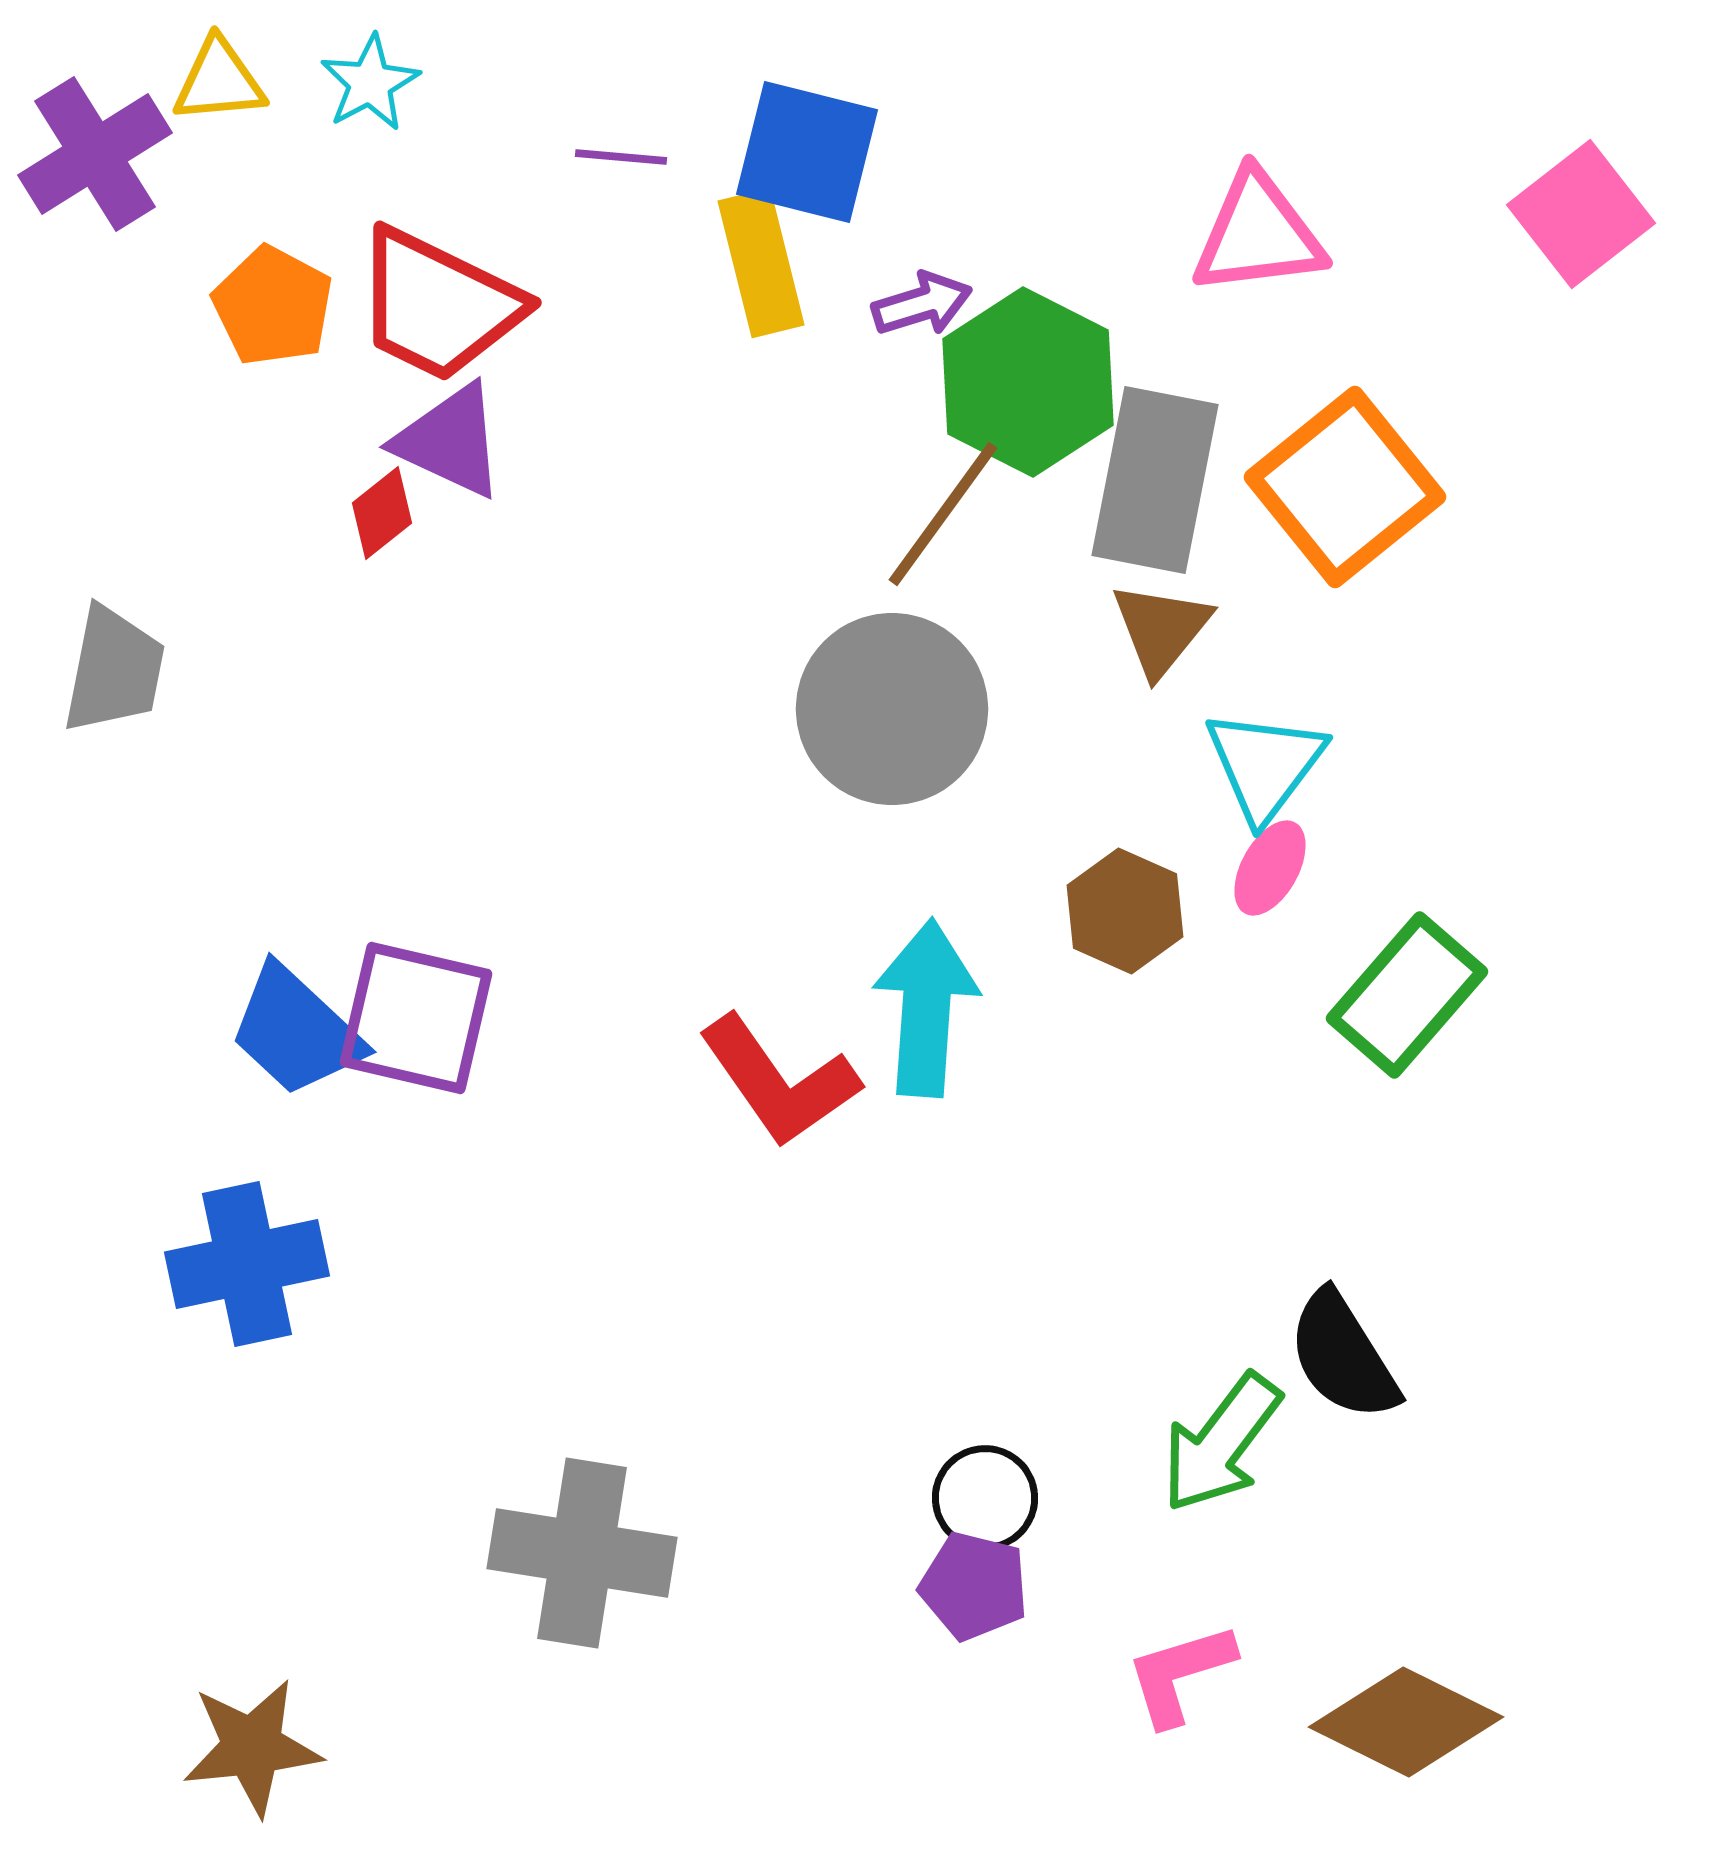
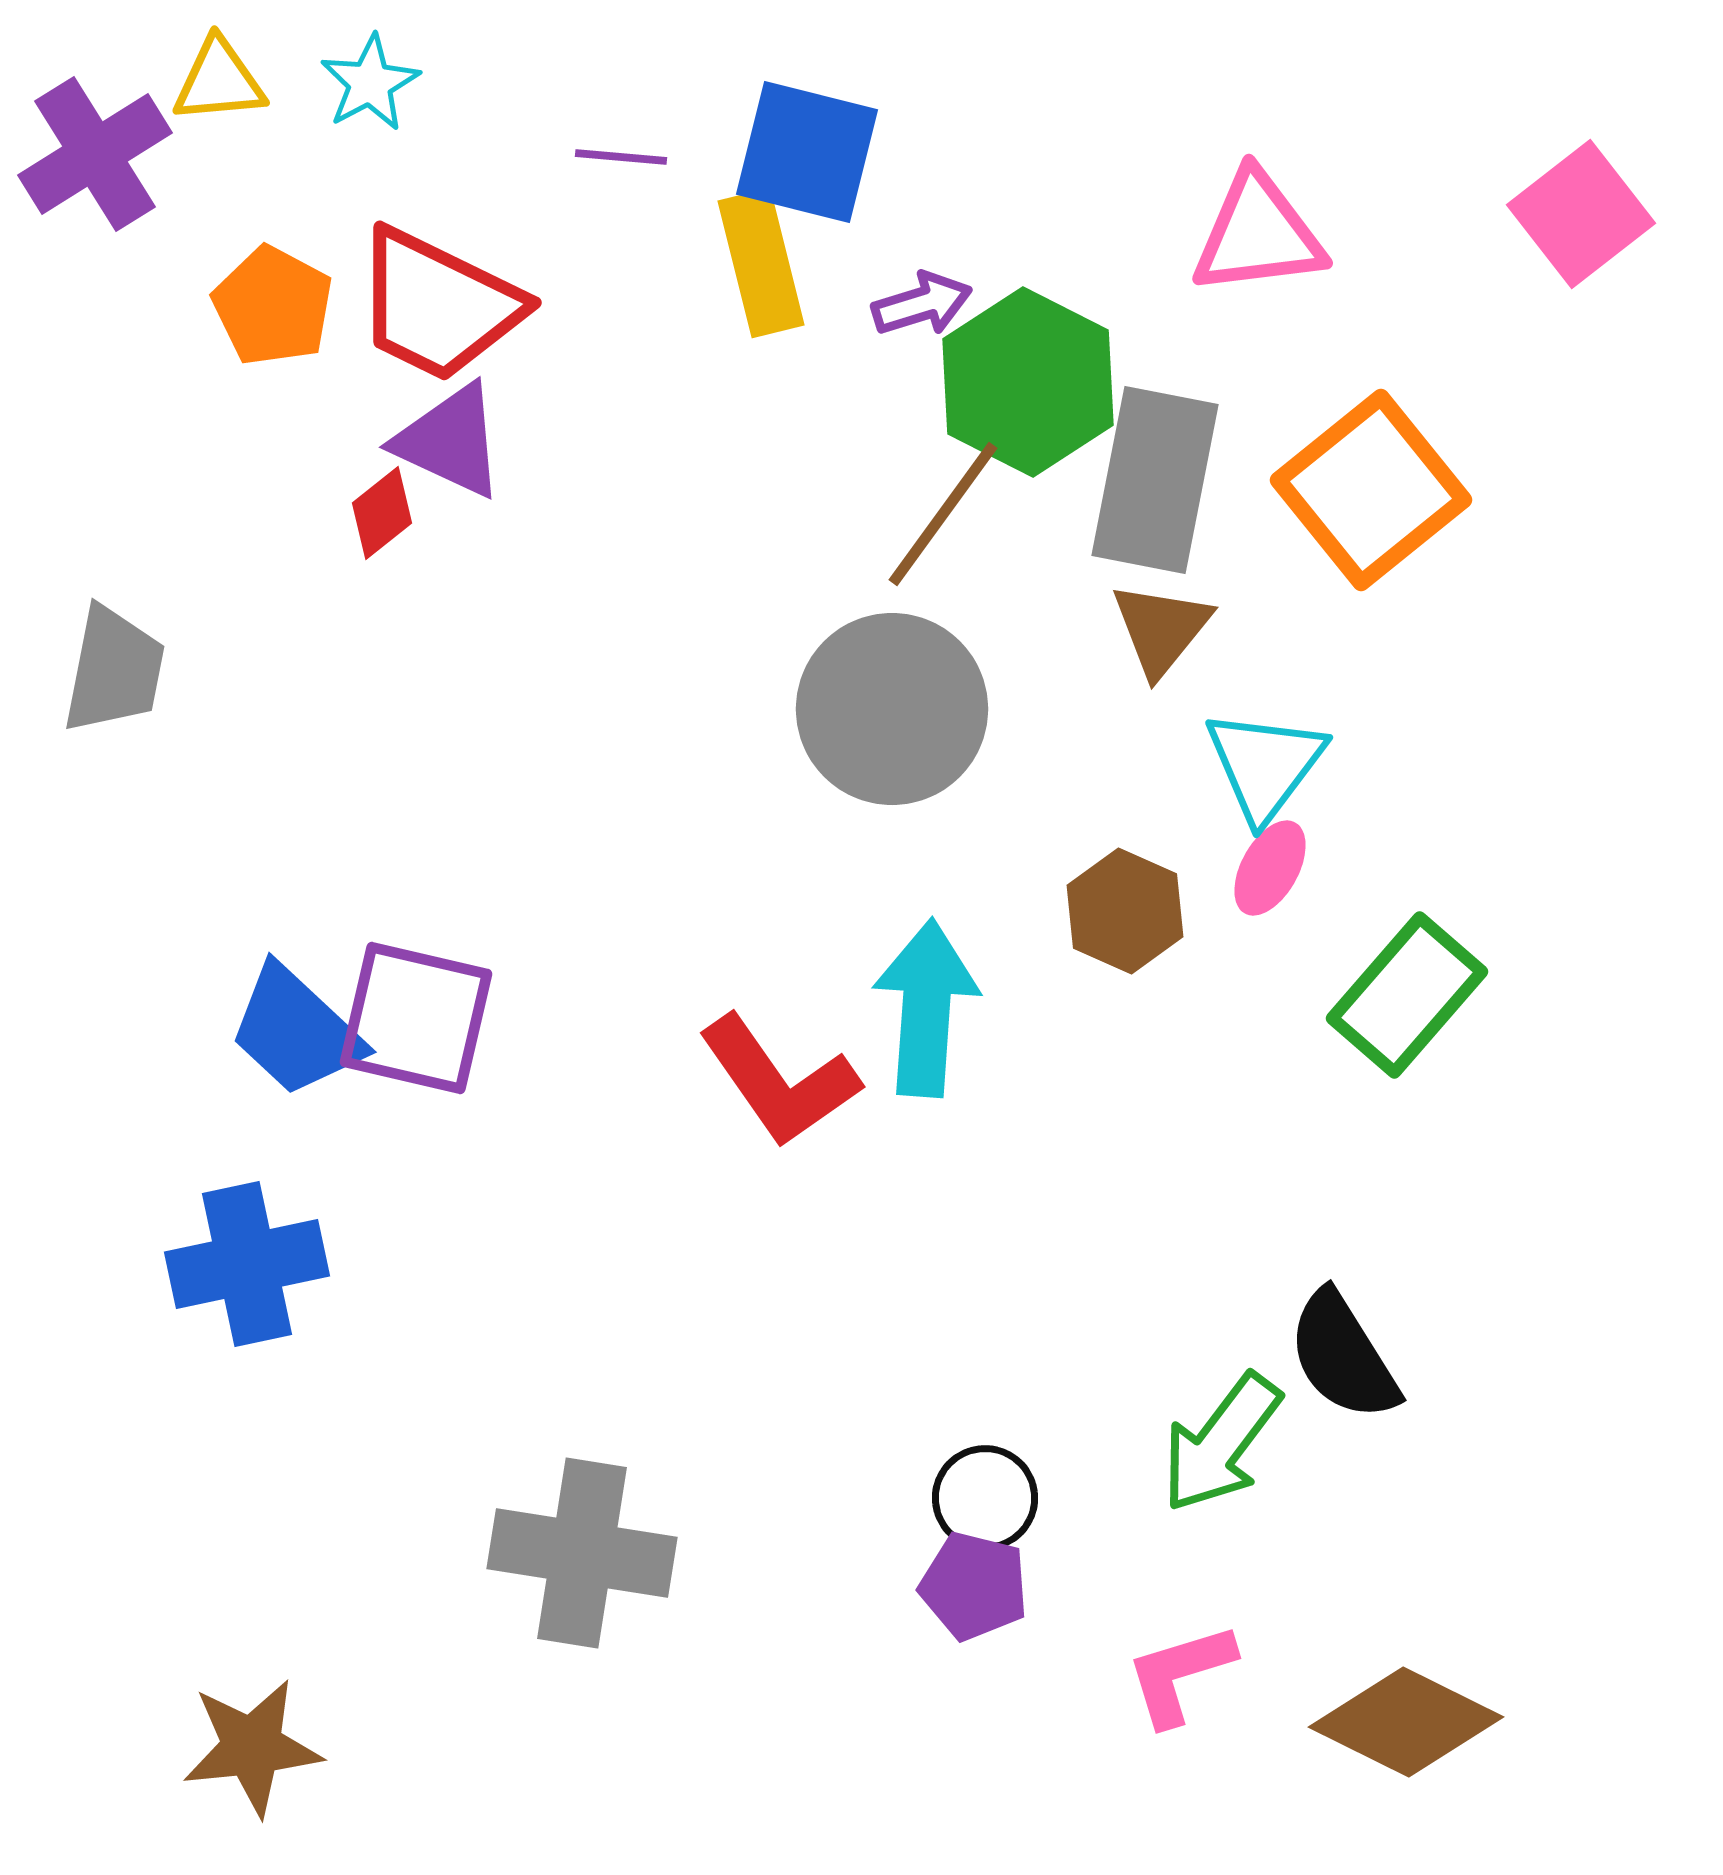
orange square: moved 26 px right, 3 px down
